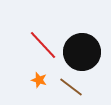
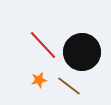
orange star: rotated 28 degrees counterclockwise
brown line: moved 2 px left, 1 px up
